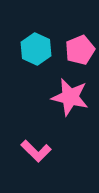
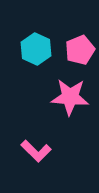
pink star: rotated 9 degrees counterclockwise
